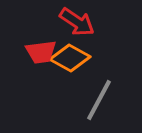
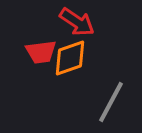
orange diamond: rotated 48 degrees counterclockwise
gray line: moved 12 px right, 2 px down
